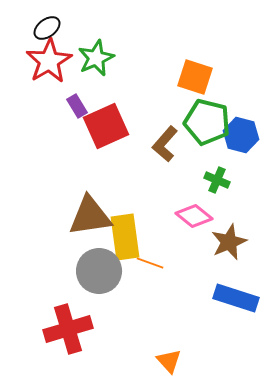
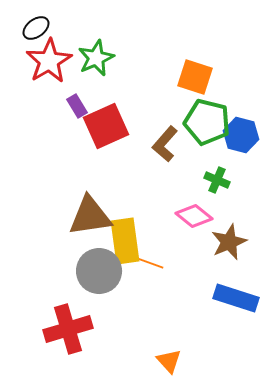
black ellipse: moved 11 px left
yellow rectangle: moved 4 px down
